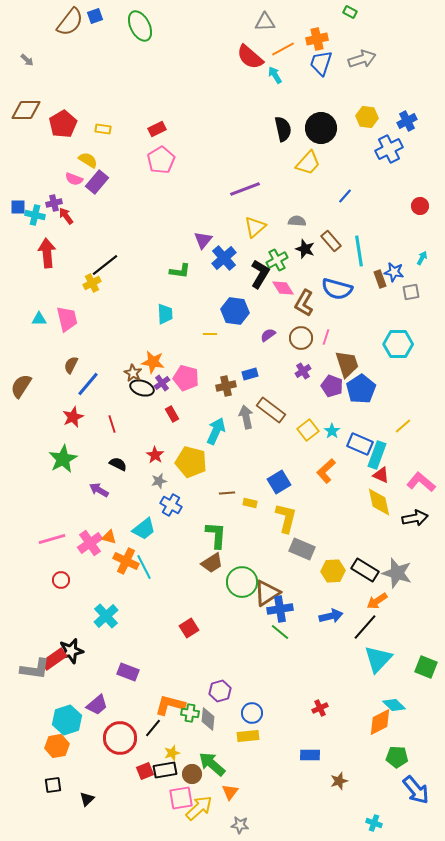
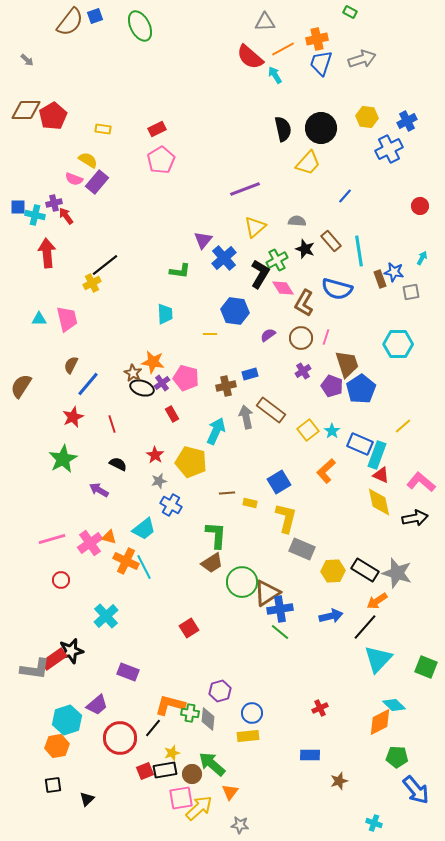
red pentagon at (63, 124): moved 10 px left, 8 px up
